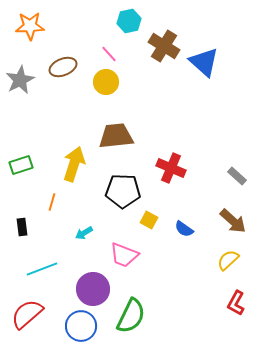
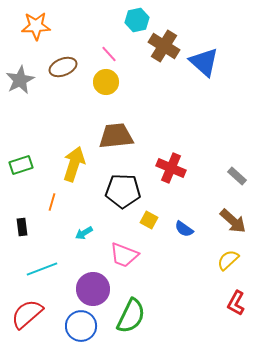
cyan hexagon: moved 8 px right, 1 px up
orange star: moved 6 px right
